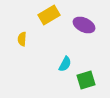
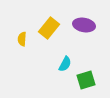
yellow rectangle: moved 13 px down; rotated 20 degrees counterclockwise
purple ellipse: rotated 15 degrees counterclockwise
